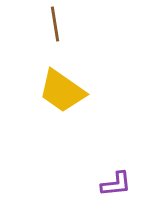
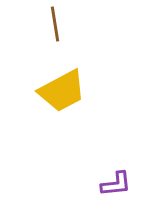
yellow trapezoid: rotated 63 degrees counterclockwise
